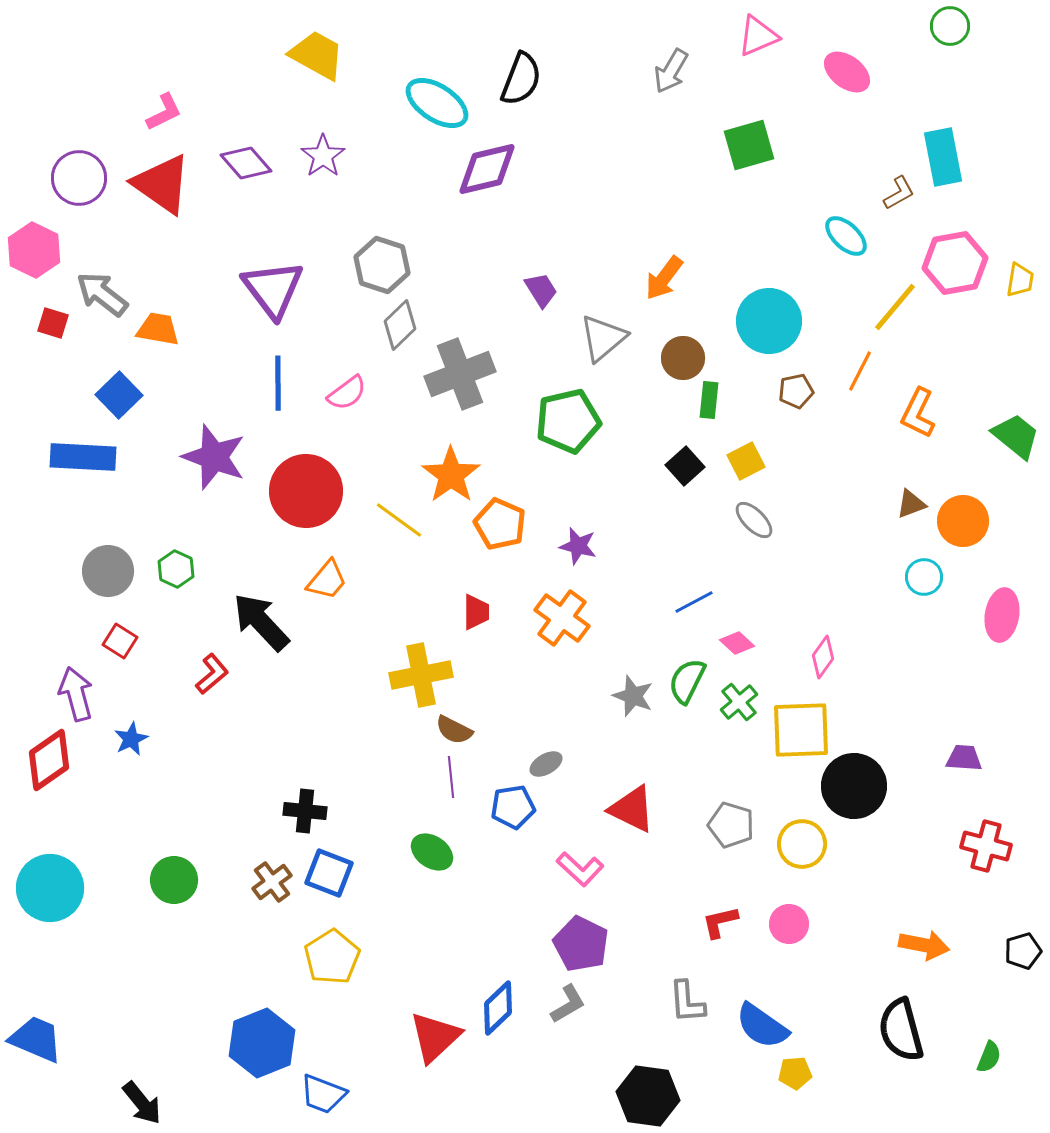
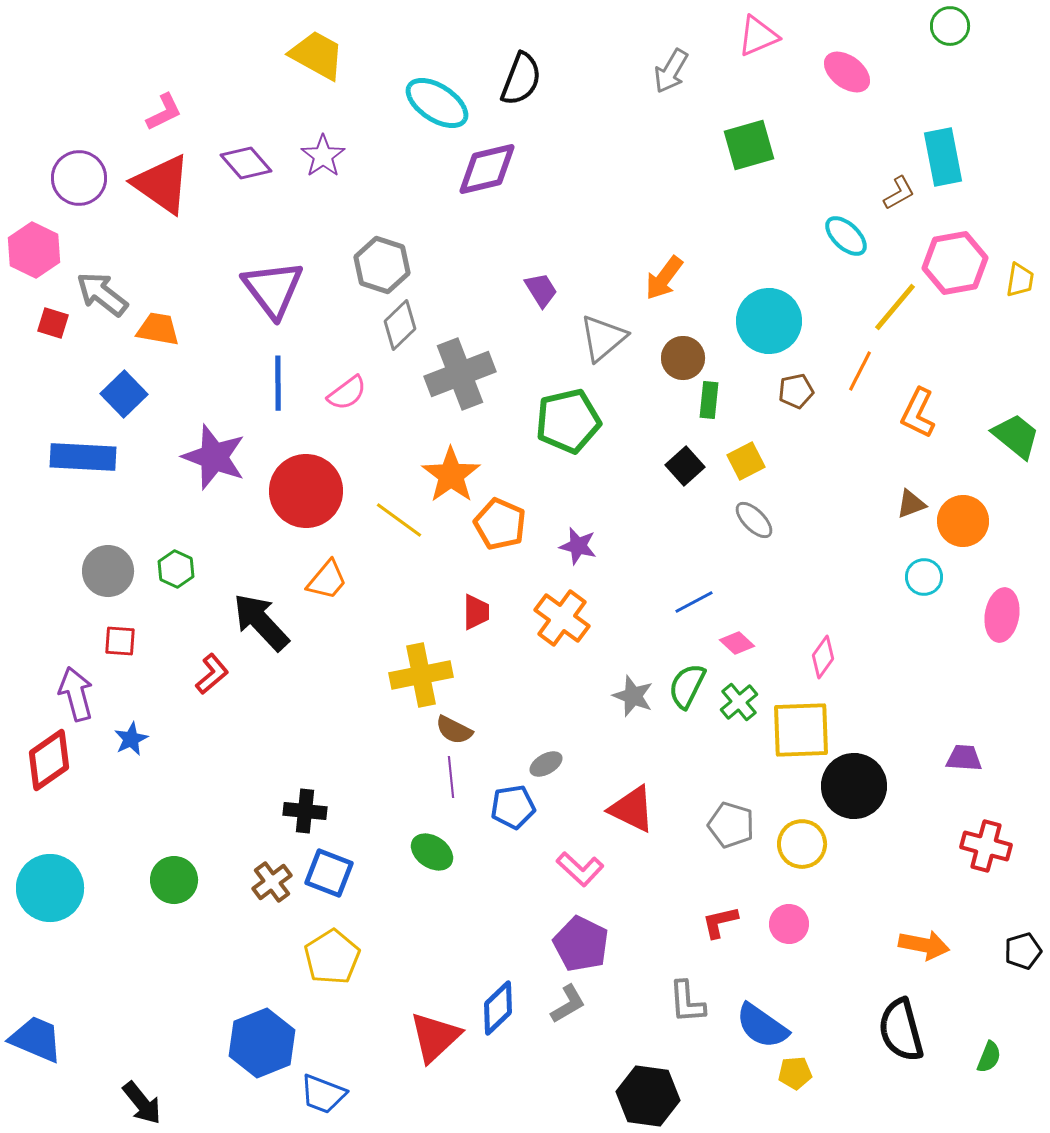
blue square at (119, 395): moved 5 px right, 1 px up
red square at (120, 641): rotated 28 degrees counterclockwise
green semicircle at (687, 681): moved 5 px down
